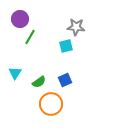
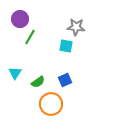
cyan square: rotated 24 degrees clockwise
green semicircle: moved 1 px left
